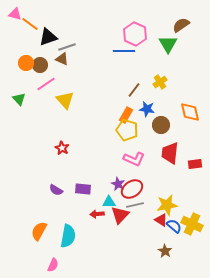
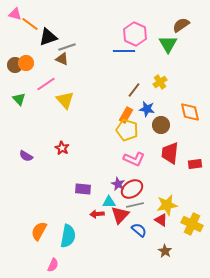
brown circle at (40, 65): moved 25 px left
purple semicircle at (56, 190): moved 30 px left, 34 px up
blue semicircle at (174, 226): moved 35 px left, 4 px down
